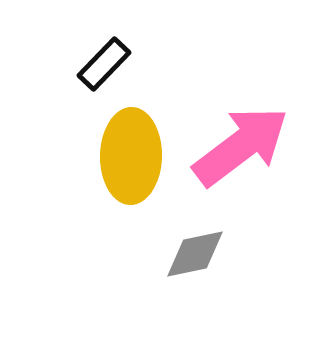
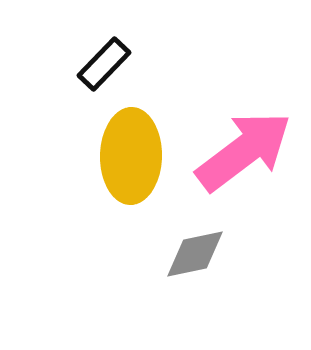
pink arrow: moved 3 px right, 5 px down
